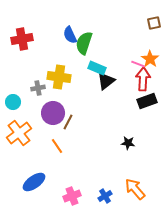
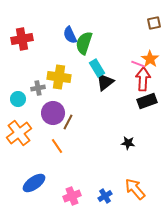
cyan rectangle: rotated 36 degrees clockwise
black triangle: moved 1 px left, 1 px down
cyan circle: moved 5 px right, 3 px up
blue ellipse: moved 1 px down
